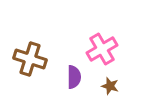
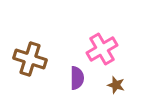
purple semicircle: moved 3 px right, 1 px down
brown star: moved 6 px right, 1 px up
